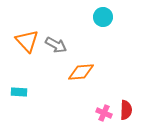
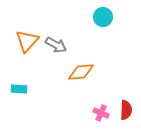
orange triangle: rotated 25 degrees clockwise
cyan rectangle: moved 3 px up
pink cross: moved 3 px left
